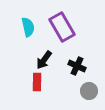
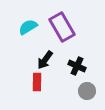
cyan semicircle: rotated 108 degrees counterclockwise
black arrow: moved 1 px right
gray circle: moved 2 px left
